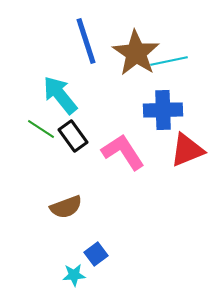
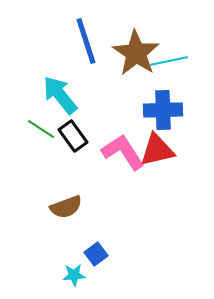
red triangle: moved 30 px left; rotated 9 degrees clockwise
